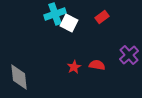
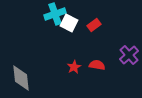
red rectangle: moved 8 px left, 8 px down
gray diamond: moved 2 px right, 1 px down
